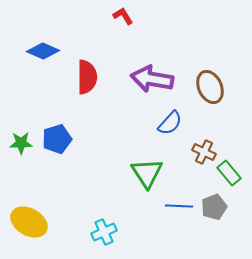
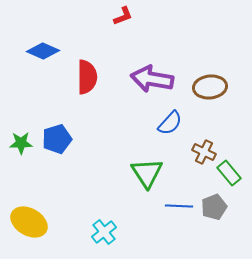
red L-shape: rotated 100 degrees clockwise
brown ellipse: rotated 72 degrees counterclockwise
cyan cross: rotated 15 degrees counterclockwise
